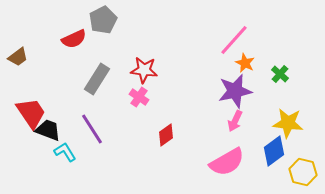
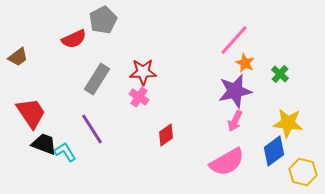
red star: moved 1 px left, 2 px down; rotated 8 degrees counterclockwise
black trapezoid: moved 4 px left, 14 px down
